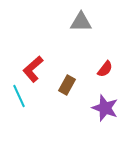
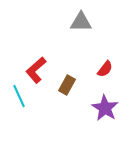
red L-shape: moved 3 px right, 1 px down
purple star: rotated 12 degrees clockwise
